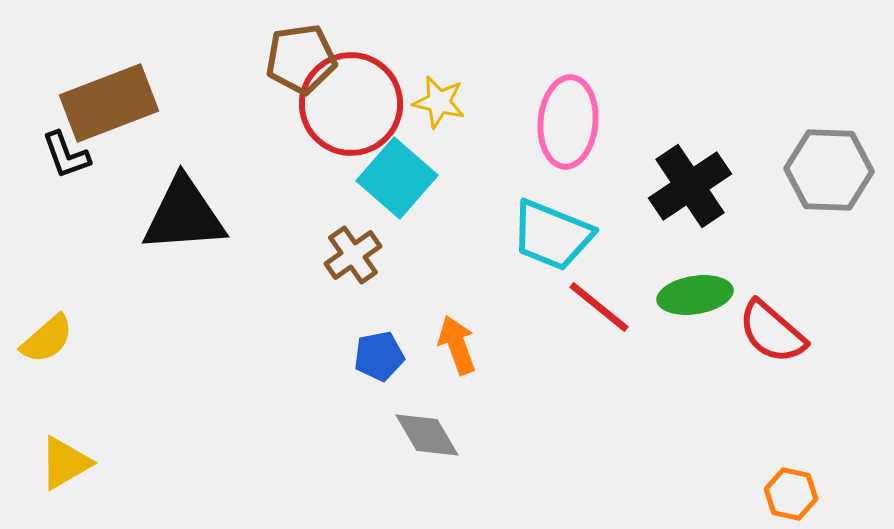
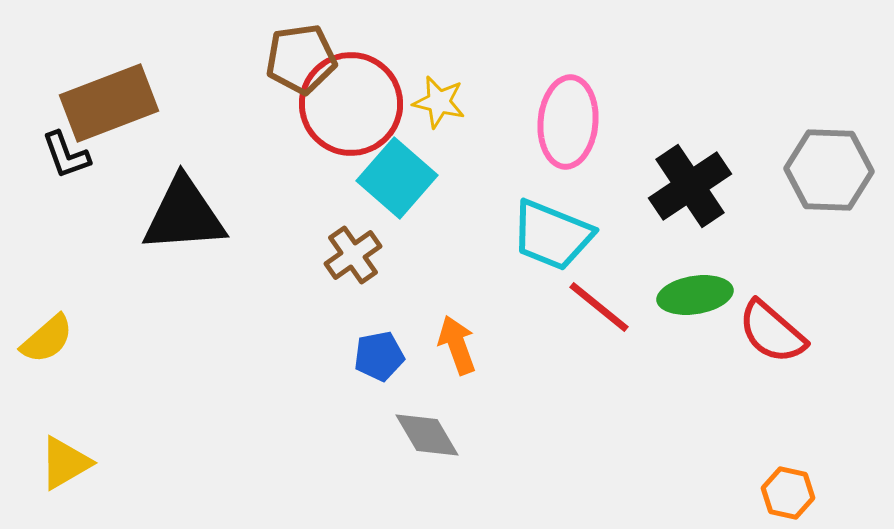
orange hexagon: moved 3 px left, 1 px up
